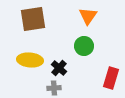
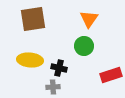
orange triangle: moved 1 px right, 3 px down
black cross: rotated 28 degrees counterclockwise
red rectangle: moved 3 px up; rotated 55 degrees clockwise
gray cross: moved 1 px left, 1 px up
